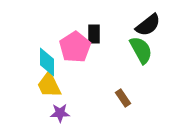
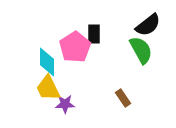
yellow trapezoid: moved 1 px left, 3 px down
purple star: moved 5 px right, 9 px up
